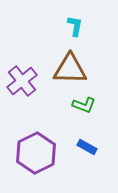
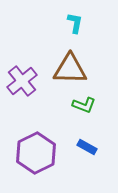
cyan L-shape: moved 3 px up
